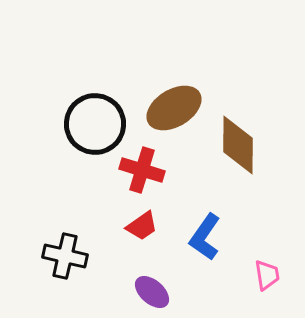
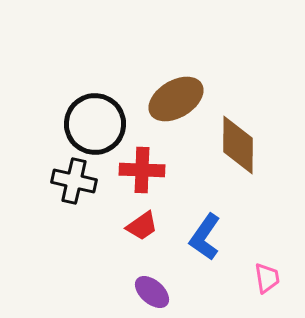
brown ellipse: moved 2 px right, 9 px up
red cross: rotated 15 degrees counterclockwise
black cross: moved 9 px right, 75 px up
pink trapezoid: moved 3 px down
